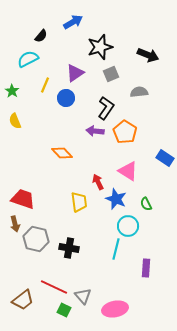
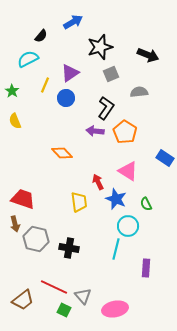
purple triangle: moved 5 px left
